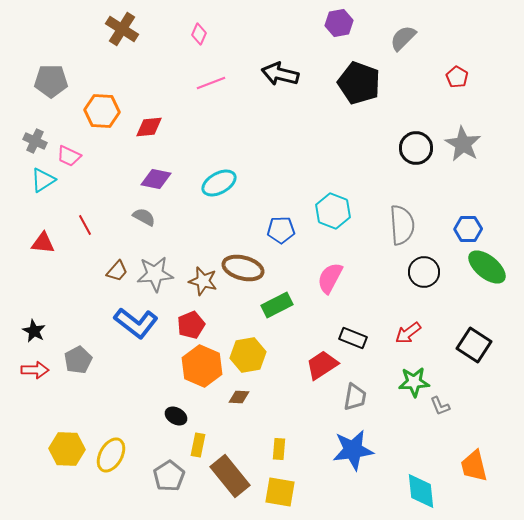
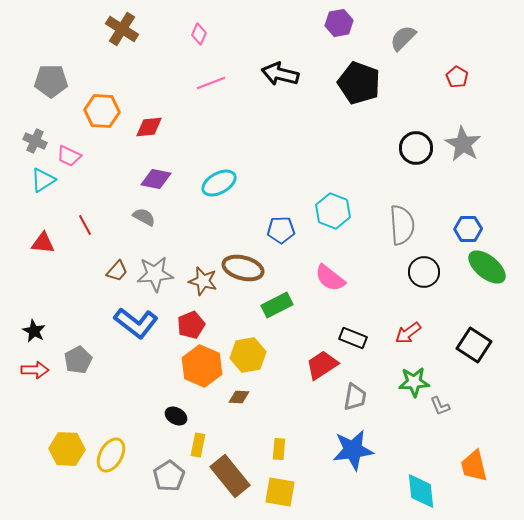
pink semicircle at (330, 278): rotated 80 degrees counterclockwise
